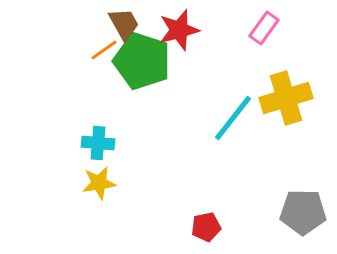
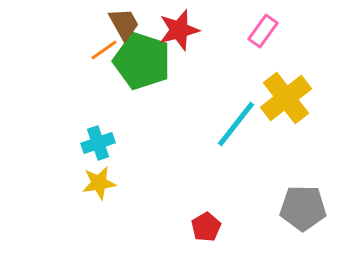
pink rectangle: moved 1 px left, 3 px down
yellow cross: rotated 21 degrees counterclockwise
cyan line: moved 3 px right, 6 px down
cyan cross: rotated 24 degrees counterclockwise
gray pentagon: moved 4 px up
red pentagon: rotated 20 degrees counterclockwise
